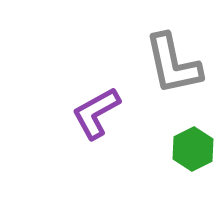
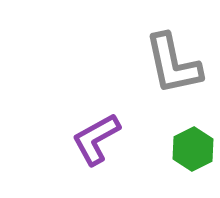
purple L-shape: moved 26 px down
